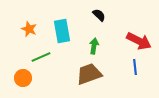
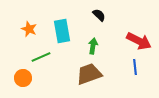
green arrow: moved 1 px left
